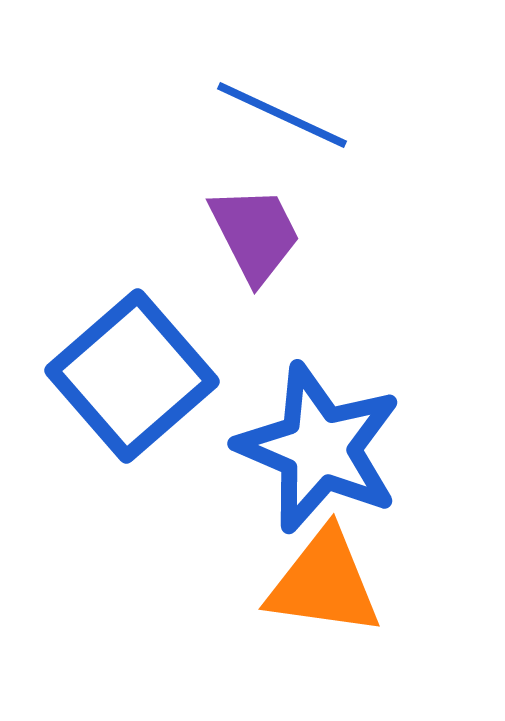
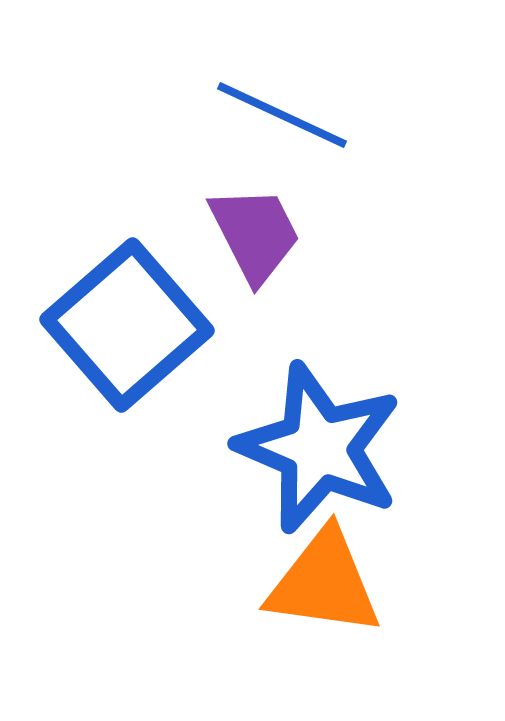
blue square: moved 5 px left, 51 px up
